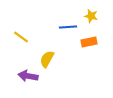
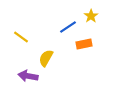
yellow star: rotated 24 degrees clockwise
blue line: rotated 30 degrees counterclockwise
orange rectangle: moved 5 px left, 2 px down
yellow semicircle: moved 1 px left, 1 px up
